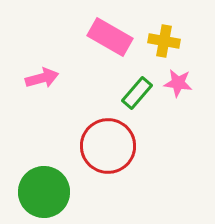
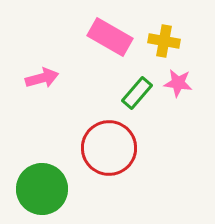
red circle: moved 1 px right, 2 px down
green circle: moved 2 px left, 3 px up
